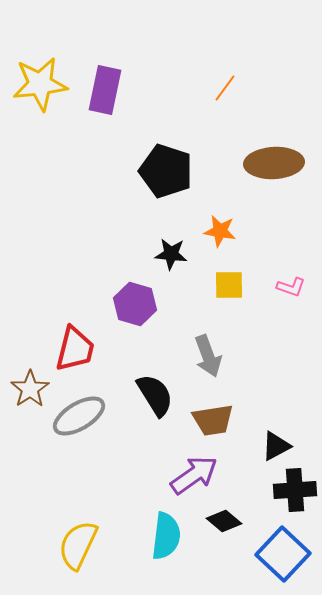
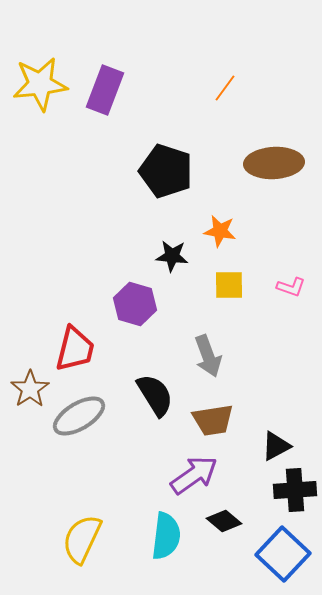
purple rectangle: rotated 9 degrees clockwise
black star: moved 1 px right, 2 px down
yellow semicircle: moved 4 px right, 6 px up
